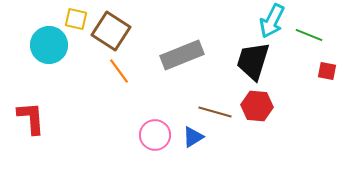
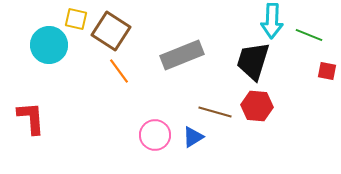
cyan arrow: rotated 24 degrees counterclockwise
